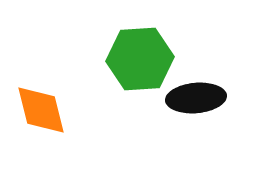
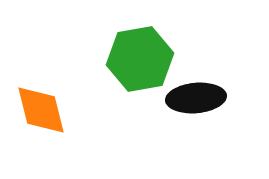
green hexagon: rotated 6 degrees counterclockwise
